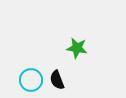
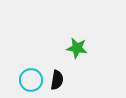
black semicircle: rotated 150 degrees counterclockwise
